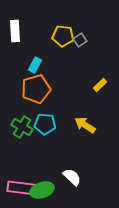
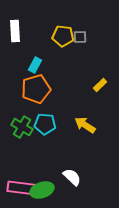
gray square: moved 3 px up; rotated 32 degrees clockwise
